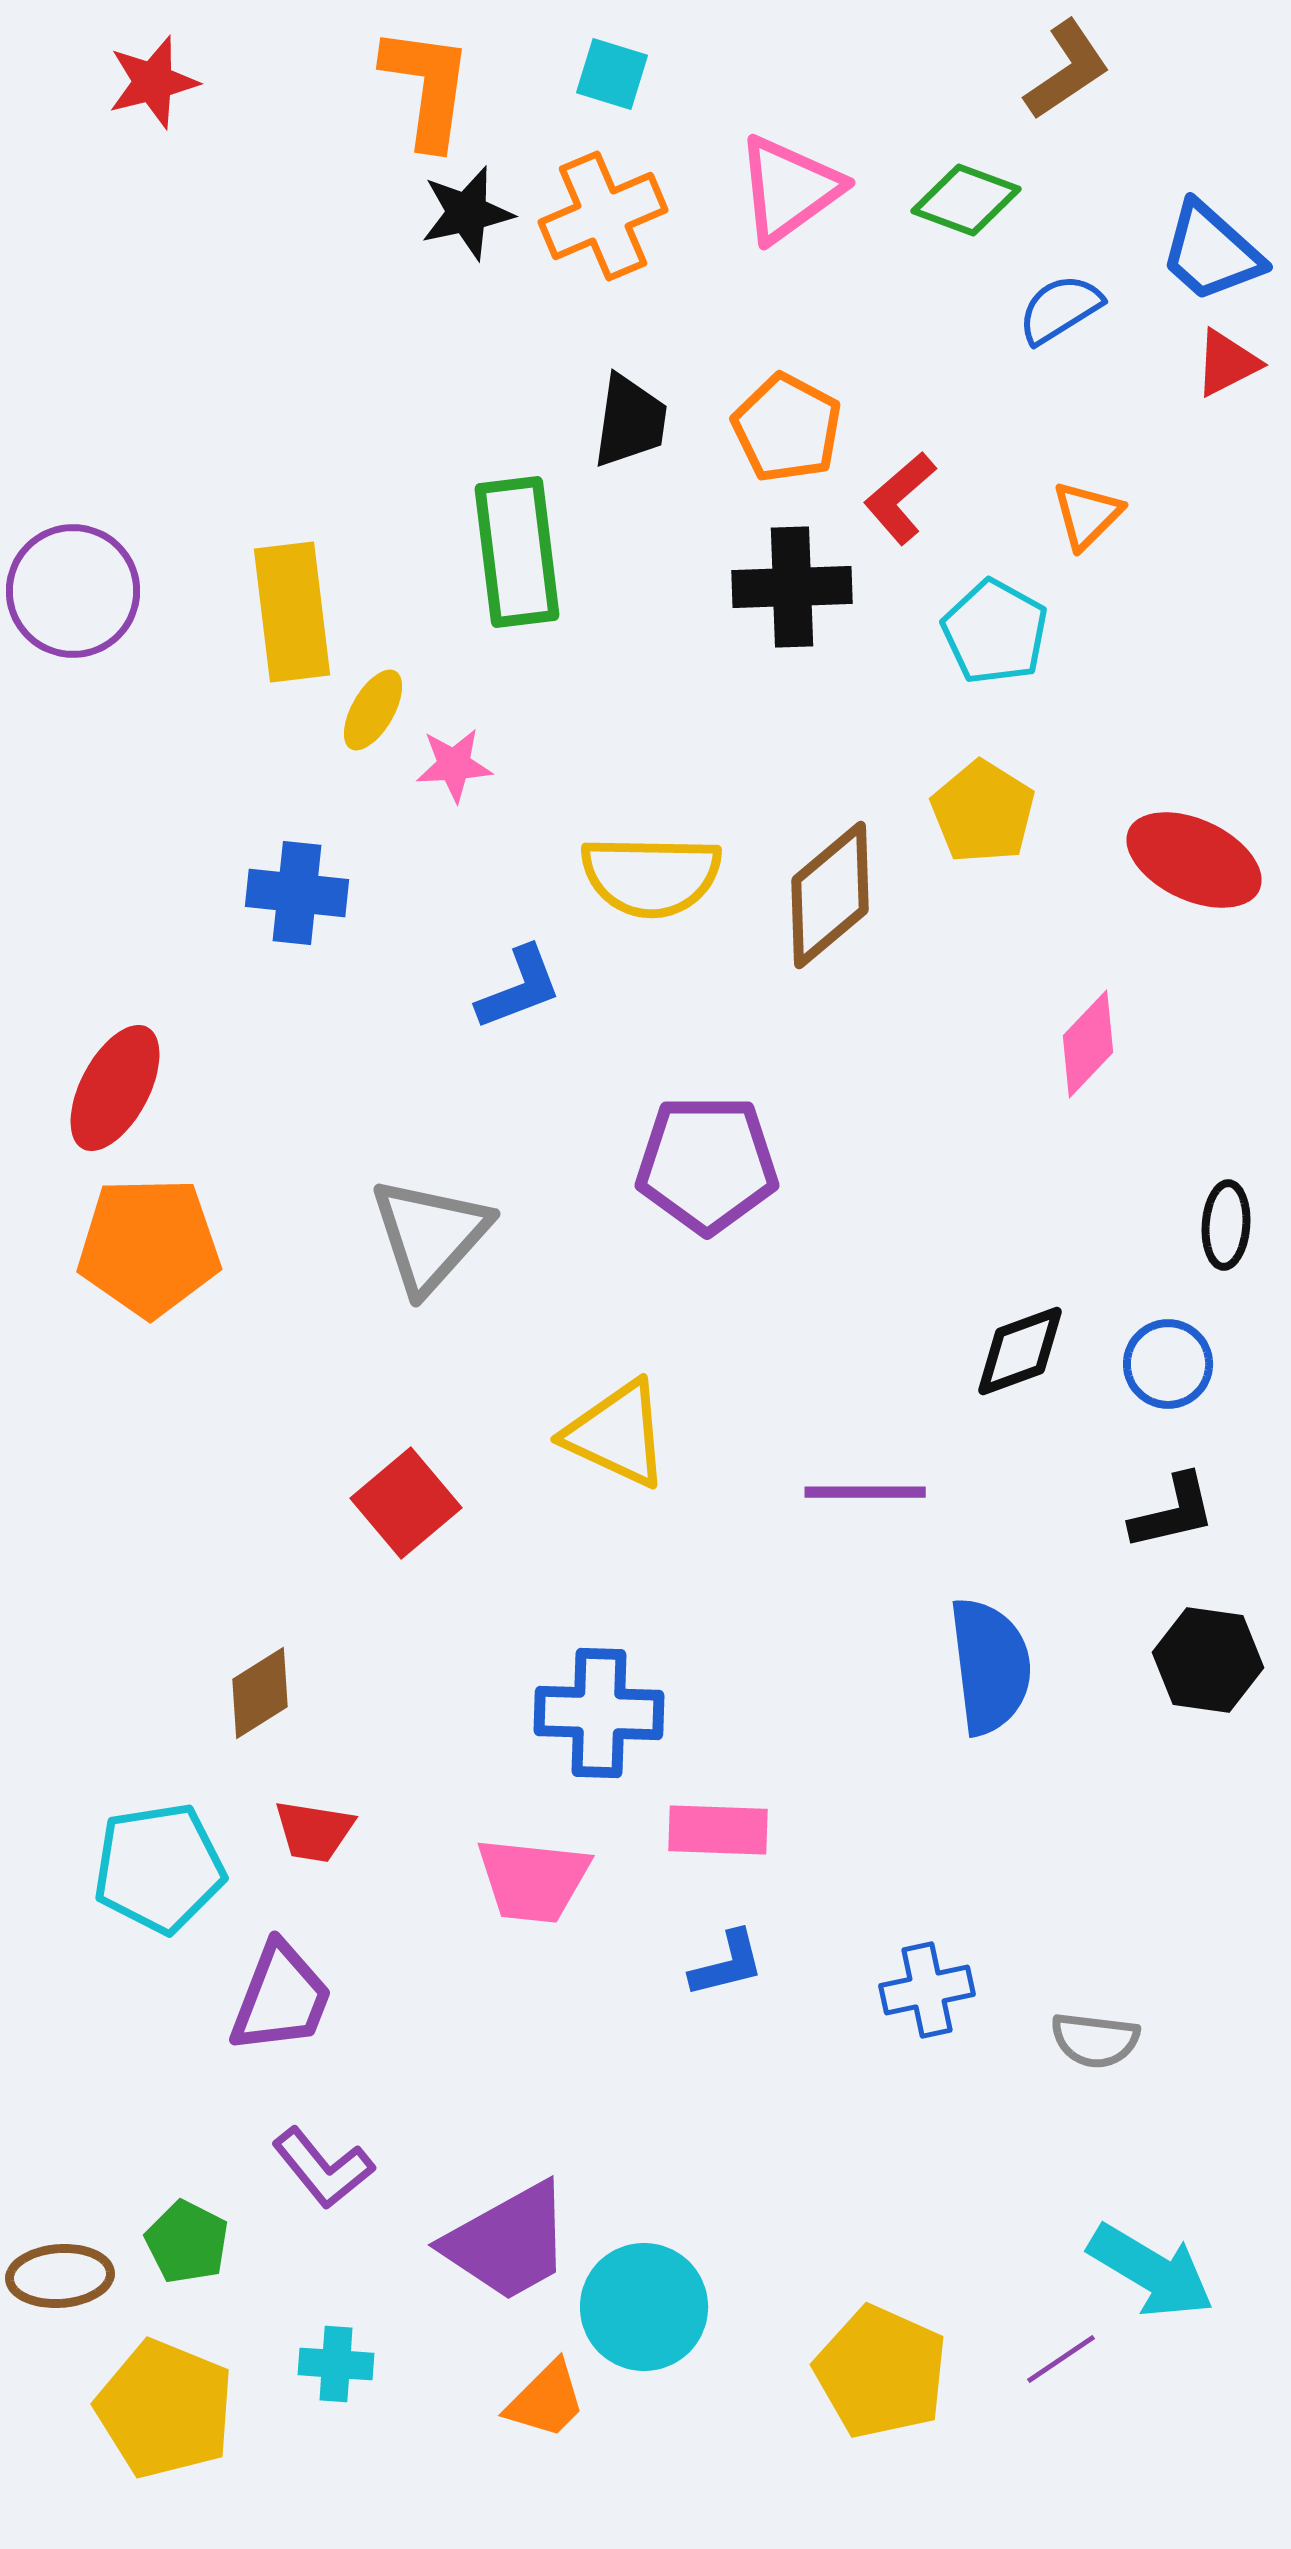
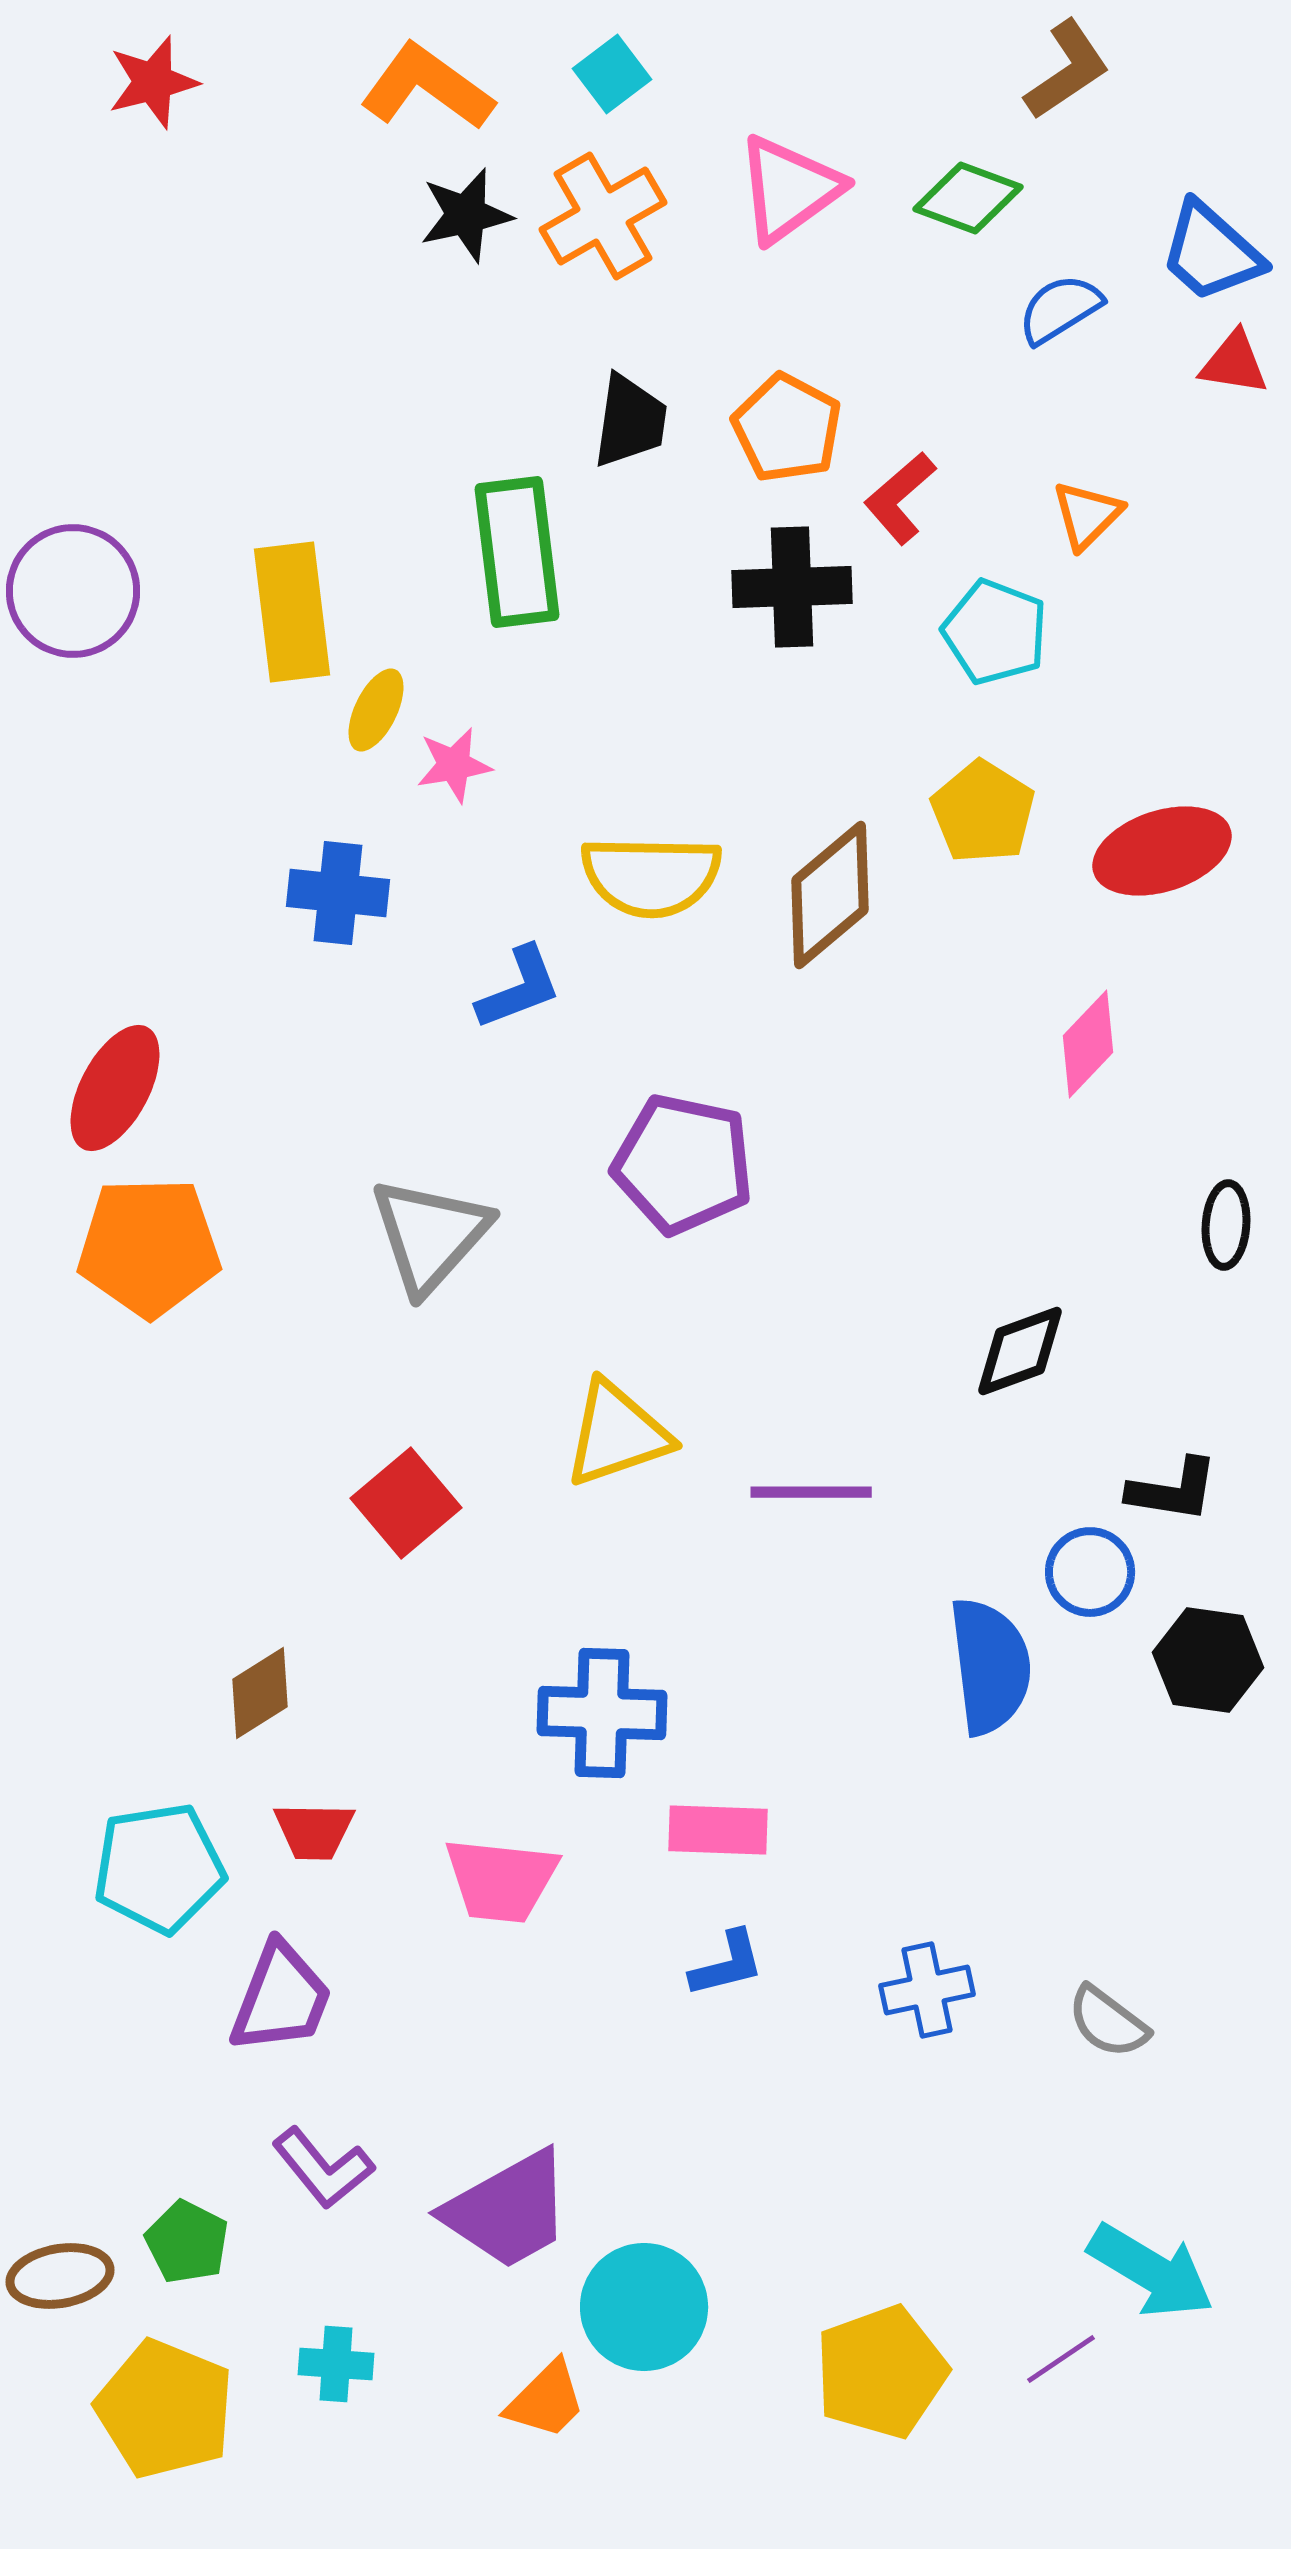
cyan square at (612, 74): rotated 36 degrees clockwise
orange L-shape at (427, 87): rotated 62 degrees counterclockwise
green diamond at (966, 200): moved 2 px right, 2 px up
black star at (467, 213): moved 1 px left, 2 px down
orange cross at (603, 216): rotated 7 degrees counterclockwise
red triangle at (1227, 363): moved 7 px right; rotated 36 degrees clockwise
cyan pentagon at (995, 632): rotated 8 degrees counterclockwise
yellow ellipse at (373, 710): moved 3 px right; rotated 4 degrees counterclockwise
pink star at (454, 765): rotated 6 degrees counterclockwise
red ellipse at (1194, 860): moved 32 px left, 9 px up; rotated 43 degrees counterclockwise
blue cross at (297, 893): moved 41 px right
purple pentagon at (707, 1164): moved 24 px left; rotated 12 degrees clockwise
blue circle at (1168, 1364): moved 78 px left, 208 px down
yellow triangle at (617, 1434): rotated 44 degrees counterclockwise
purple line at (865, 1492): moved 54 px left
black L-shape at (1173, 1512): moved 22 px up; rotated 22 degrees clockwise
blue cross at (599, 1713): moved 3 px right
red trapezoid at (314, 1831): rotated 8 degrees counterclockwise
pink trapezoid at (533, 1880): moved 32 px left
gray semicircle at (1095, 2040): moved 13 px right, 18 px up; rotated 30 degrees clockwise
purple trapezoid at (508, 2242): moved 32 px up
brown ellipse at (60, 2276): rotated 6 degrees counterclockwise
yellow pentagon at (881, 2372): rotated 28 degrees clockwise
